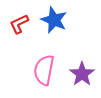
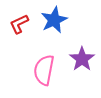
blue star: rotated 24 degrees clockwise
purple star: moved 15 px up
